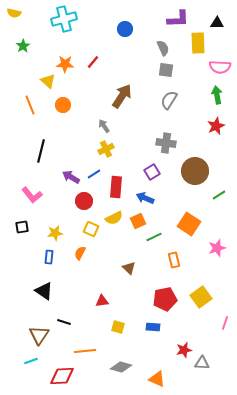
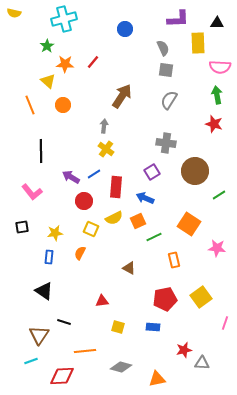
green star at (23, 46): moved 24 px right
gray arrow at (104, 126): rotated 40 degrees clockwise
red star at (216, 126): moved 2 px left, 2 px up; rotated 30 degrees counterclockwise
yellow cross at (106, 149): rotated 28 degrees counterclockwise
black line at (41, 151): rotated 15 degrees counterclockwise
pink L-shape at (32, 195): moved 3 px up
pink star at (217, 248): rotated 24 degrees clockwise
brown triangle at (129, 268): rotated 16 degrees counterclockwise
orange triangle at (157, 379): rotated 36 degrees counterclockwise
